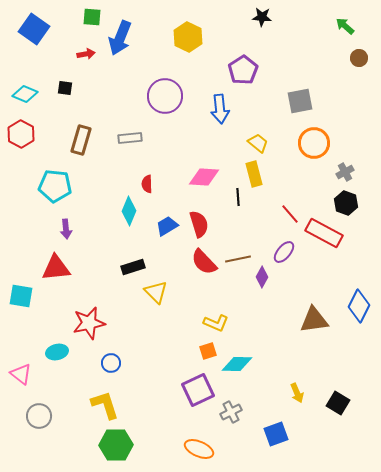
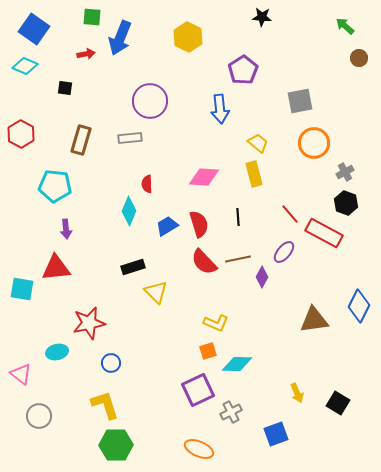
cyan diamond at (25, 94): moved 28 px up
purple circle at (165, 96): moved 15 px left, 5 px down
black line at (238, 197): moved 20 px down
cyan square at (21, 296): moved 1 px right, 7 px up
